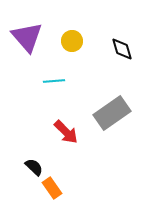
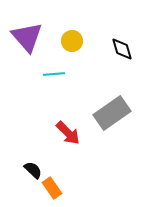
cyan line: moved 7 px up
red arrow: moved 2 px right, 1 px down
black semicircle: moved 1 px left, 3 px down
